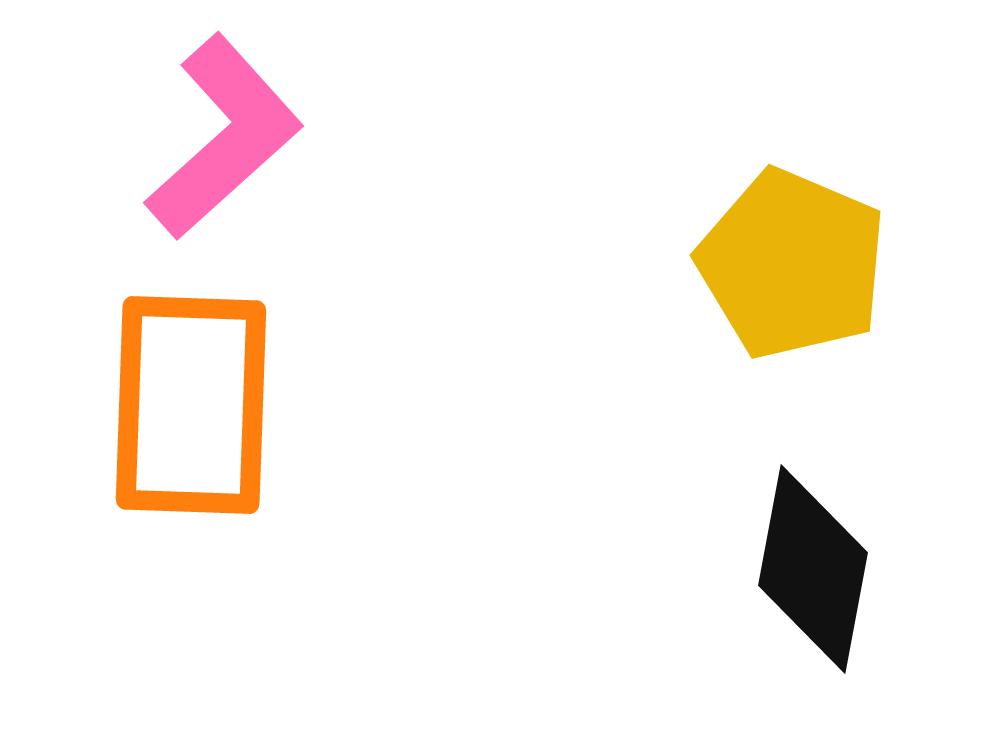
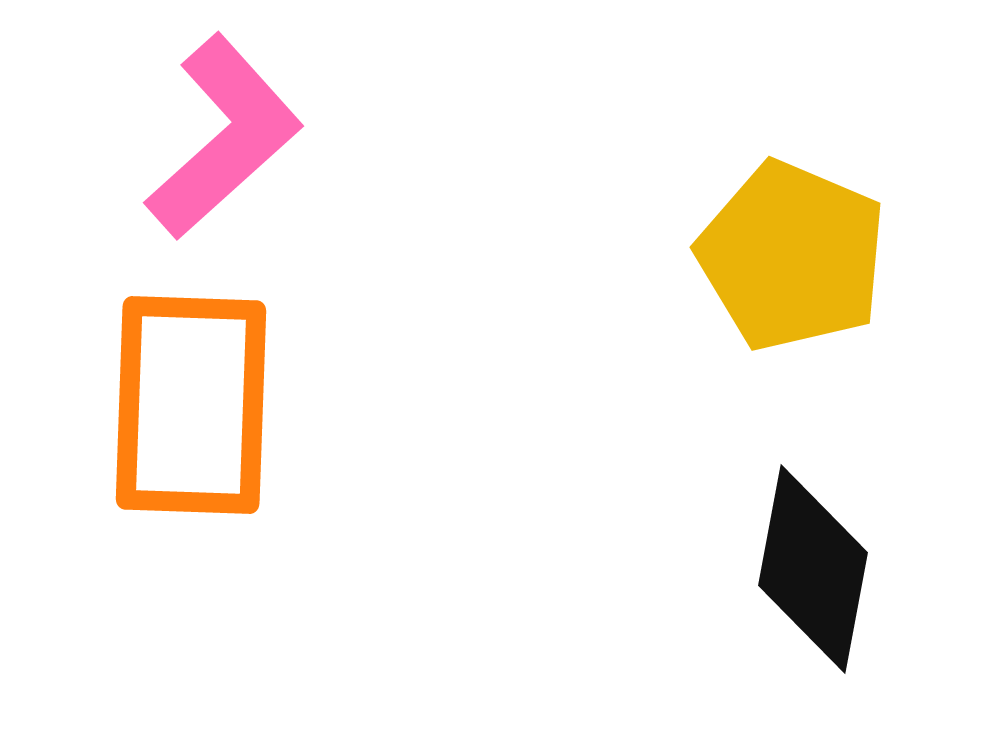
yellow pentagon: moved 8 px up
